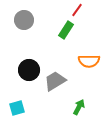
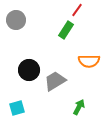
gray circle: moved 8 px left
